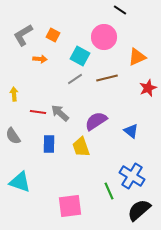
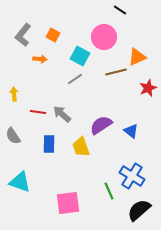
gray L-shape: rotated 20 degrees counterclockwise
brown line: moved 9 px right, 6 px up
gray arrow: moved 2 px right, 1 px down
purple semicircle: moved 5 px right, 4 px down
pink square: moved 2 px left, 3 px up
